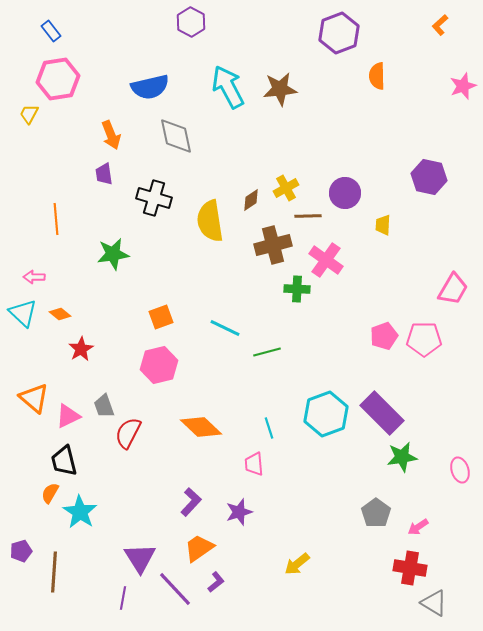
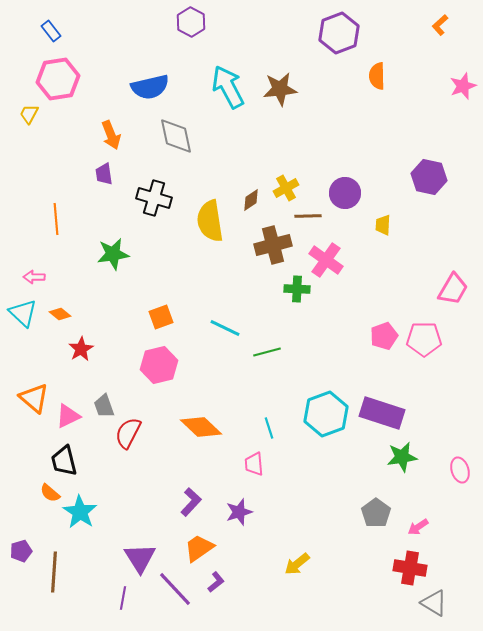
purple rectangle at (382, 413): rotated 27 degrees counterclockwise
orange semicircle at (50, 493): rotated 80 degrees counterclockwise
